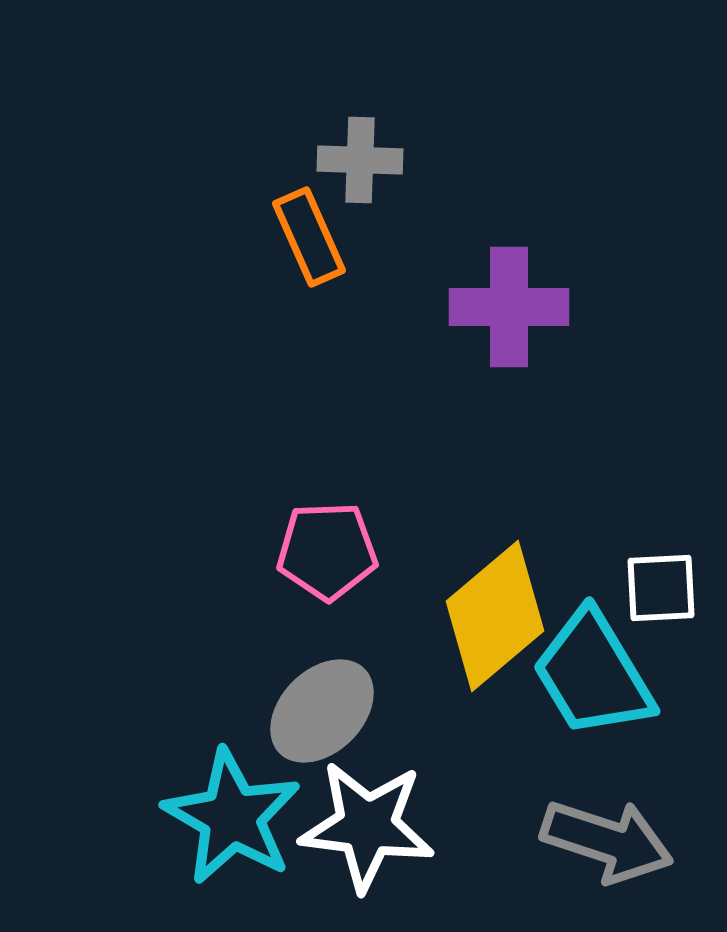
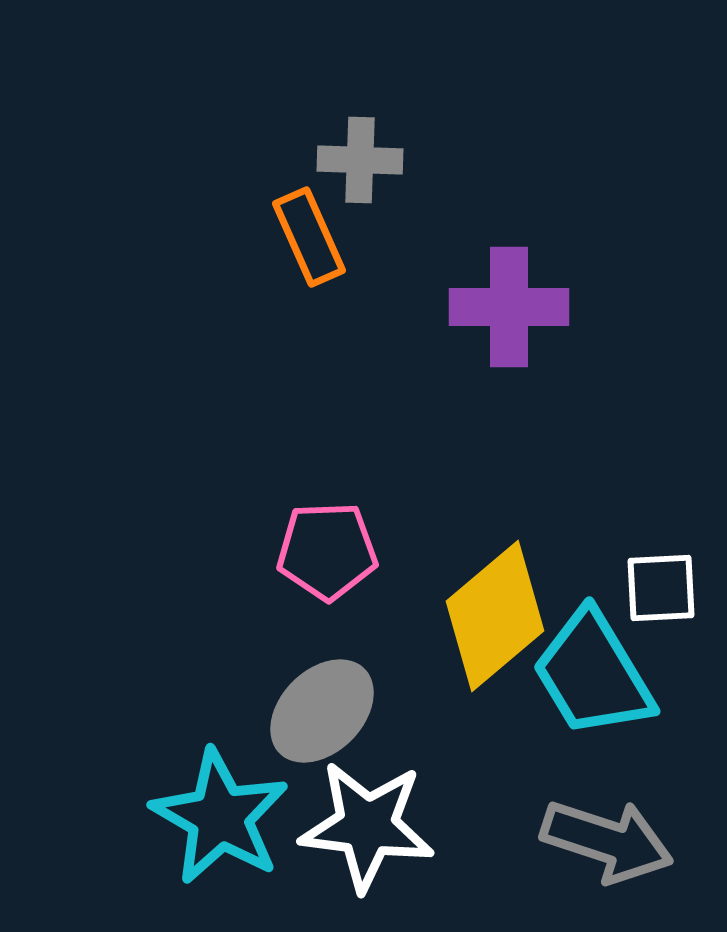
cyan star: moved 12 px left
